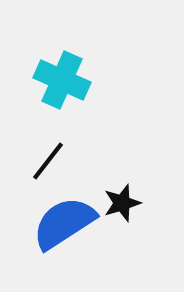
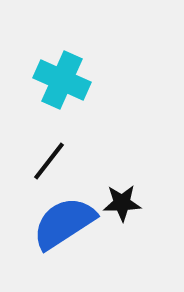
black line: moved 1 px right
black star: rotated 15 degrees clockwise
